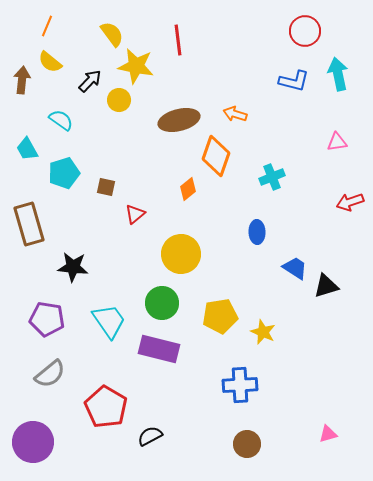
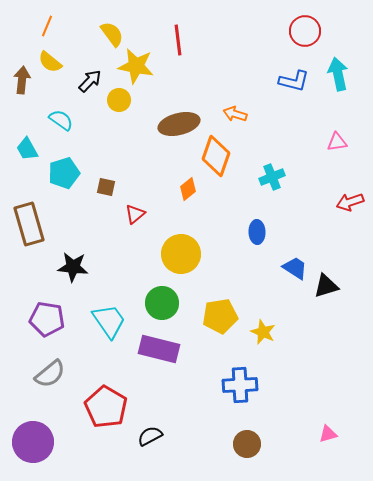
brown ellipse at (179, 120): moved 4 px down
